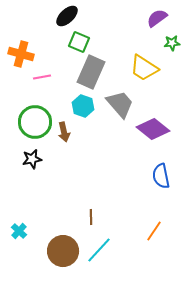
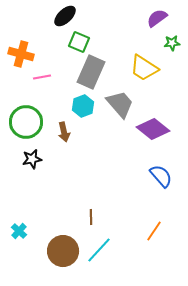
black ellipse: moved 2 px left
cyan hexagon: rotated 20 degrees clockwise
green circle: moved 9 px left
blue semicircle: rotated 150 degrees clockwise
